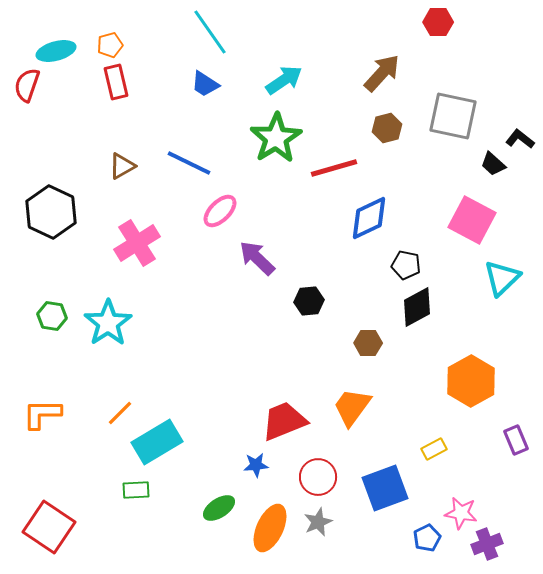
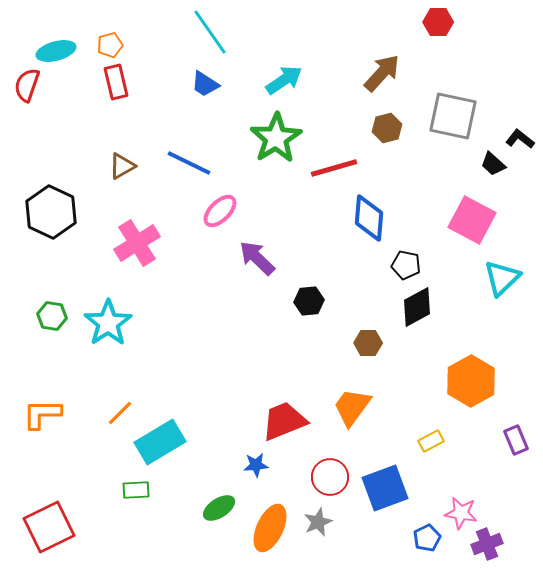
blue diamond at (369, 218): rotated 60 degrees counterclockwise
cyan rectangle at (157, 442): moved 3 px right
yellow rectangle at (434, 449): moved 3 px left, 8 px up
red circle at (318, 477): moved 12 px right
red square at (49, 527): rotated 30 degrees clockwise
